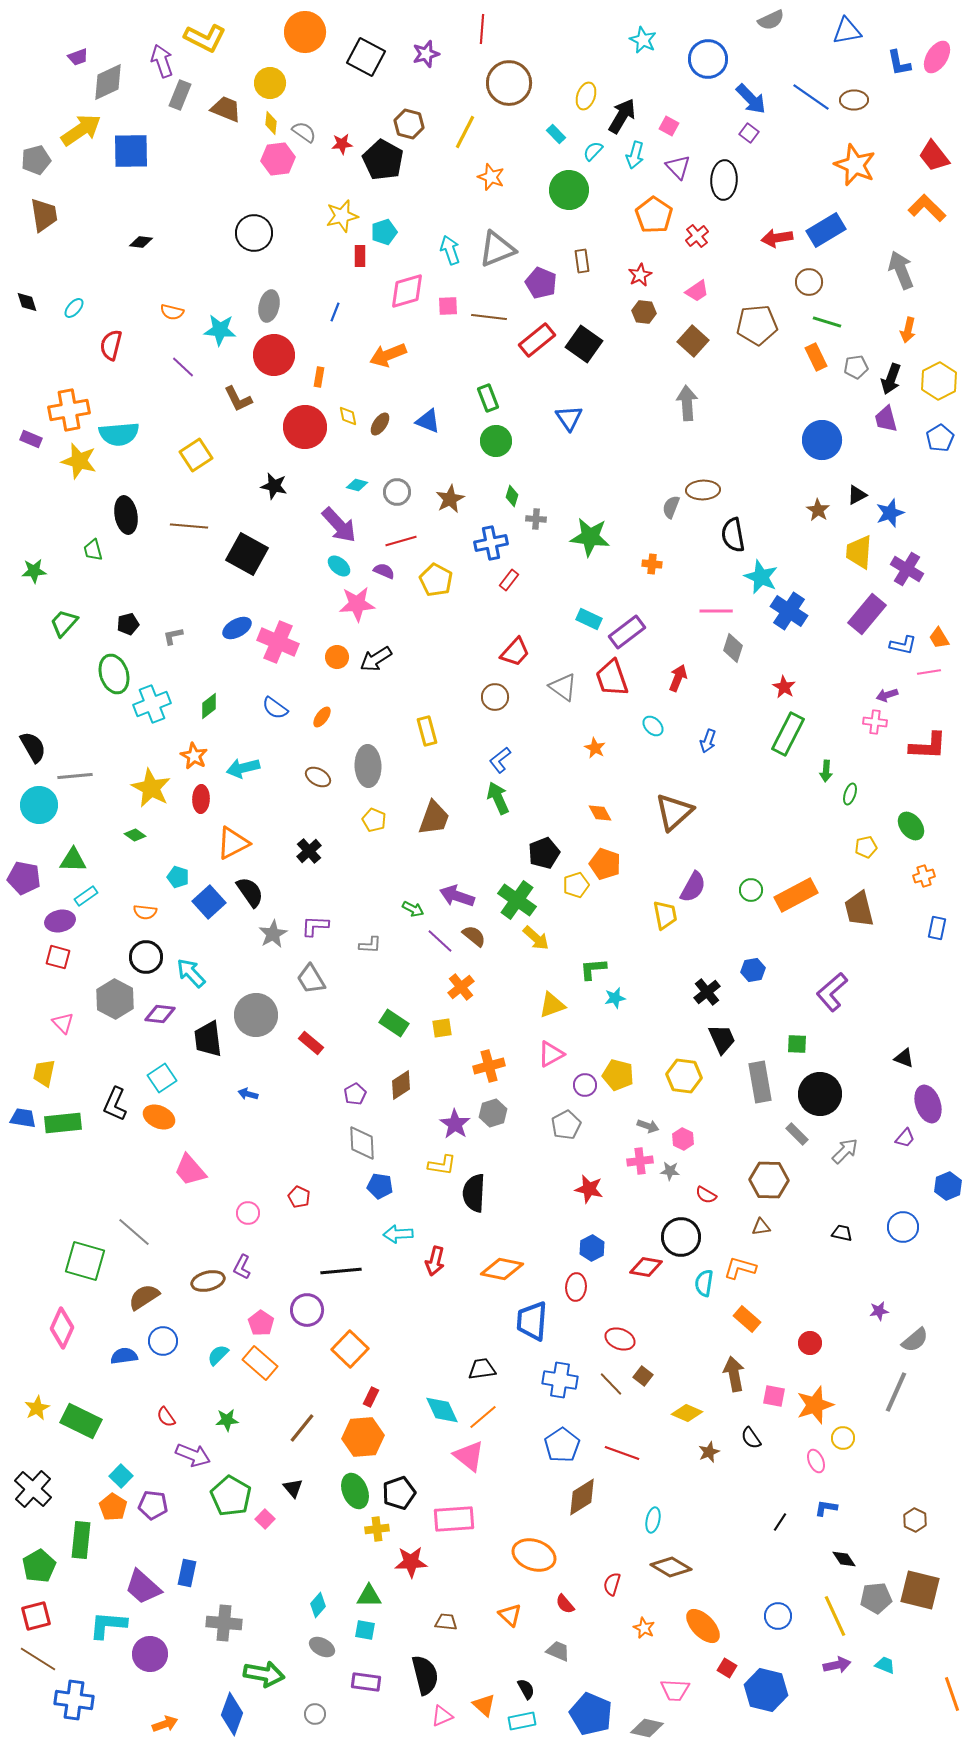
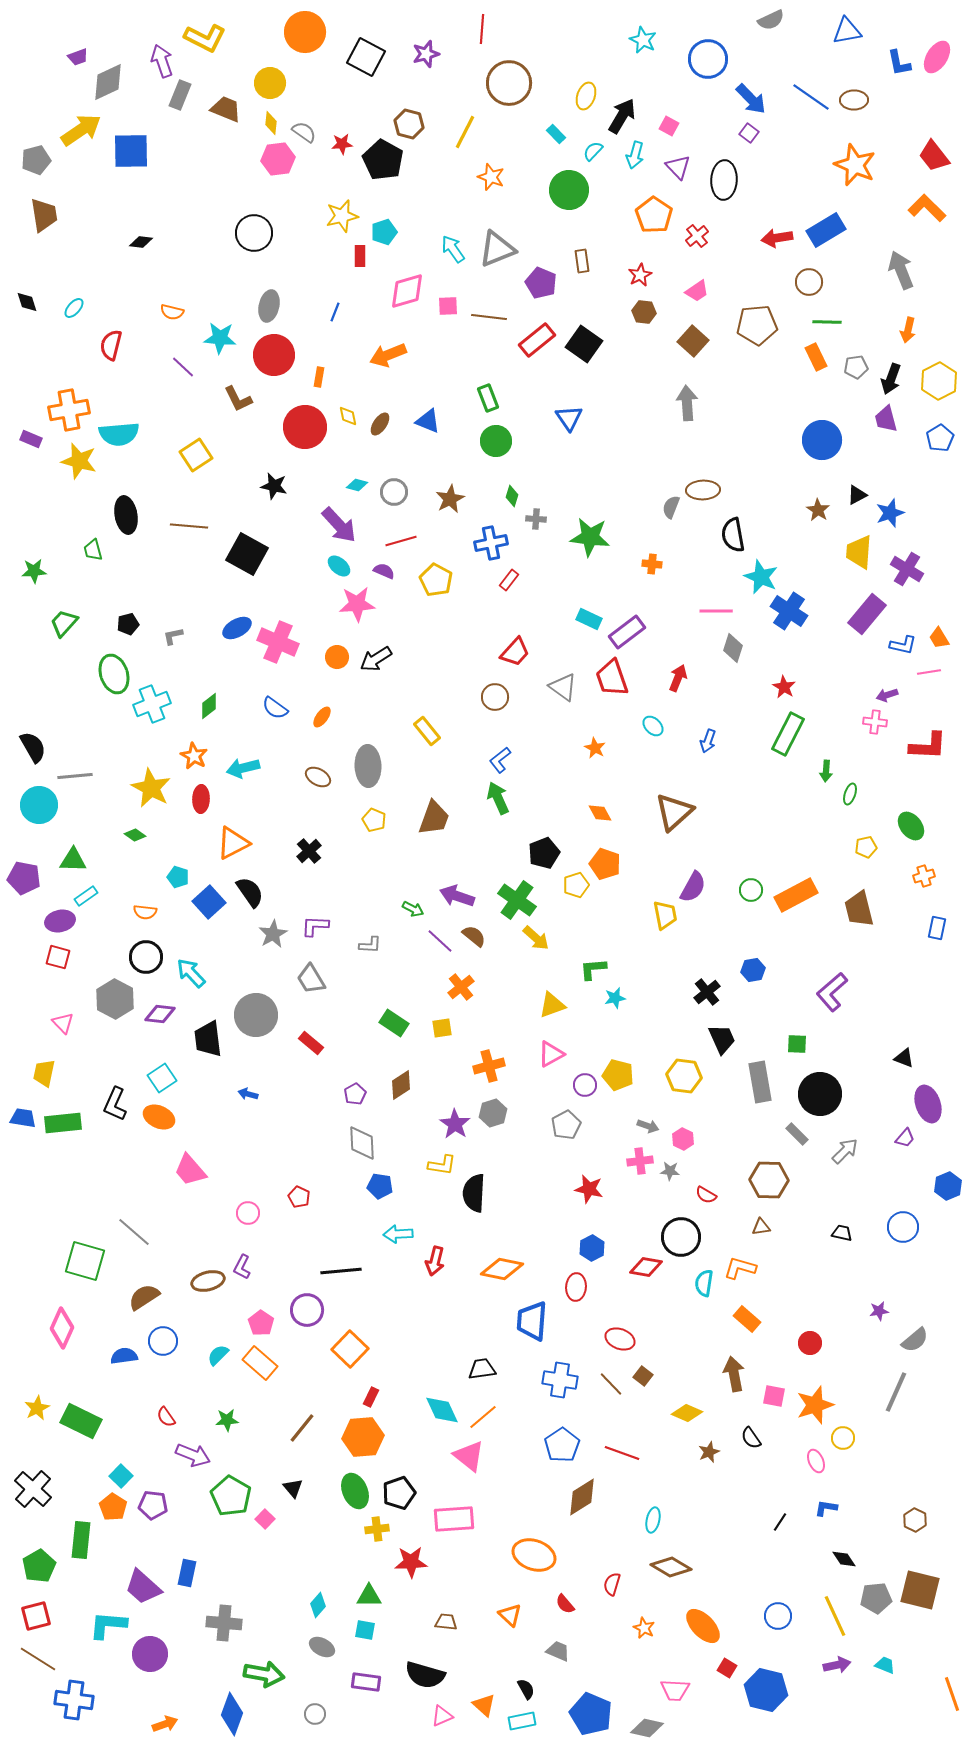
cyan arrow at (450, 250): moved 3 px right, 1 px up; rotated 16 degrees counterclockwise
green line at (827, 322): rotated 16 degrees counterclockwise
cyan star at (220, 330): moved 8 px down
gray circle at (397, 492): moved 3 px left
yellow rectangle at (427, 731): rotated 24 degrees counterclockwise
black semicircle at (425, 1675): rotated 120 degrees clockwise
